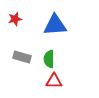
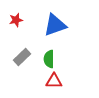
red star: moved 1 px right, 1 px down
blue triangle: rotated 15 degrees counterclockwise
gray rectangle: rotated 60 degrees counterclockwise
